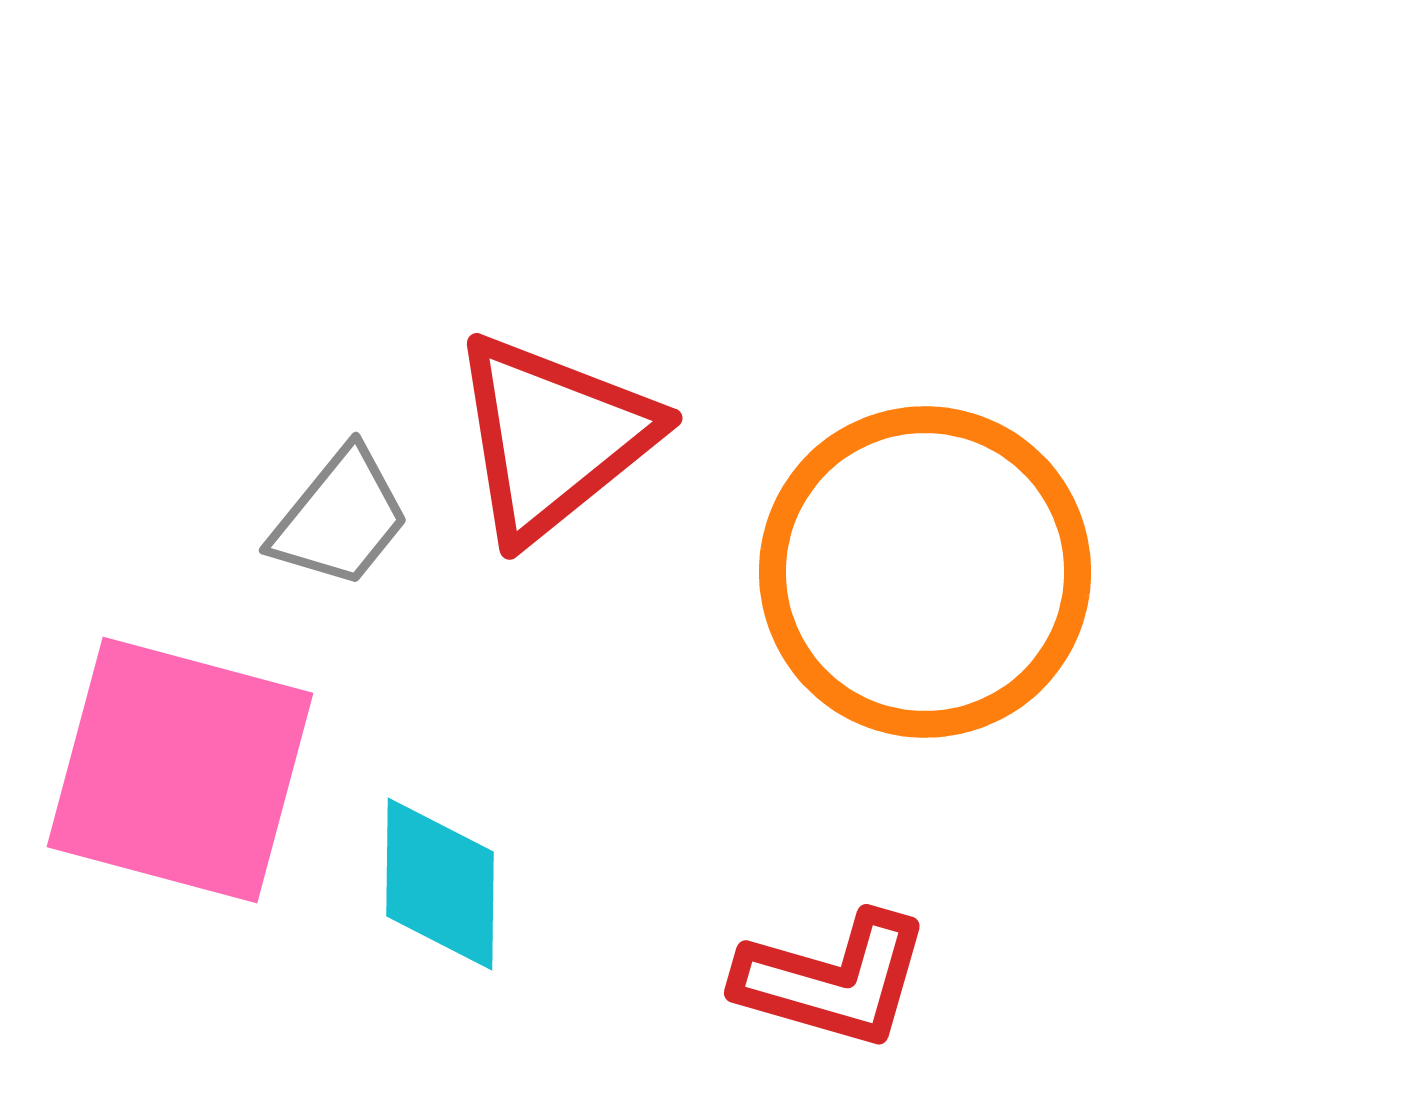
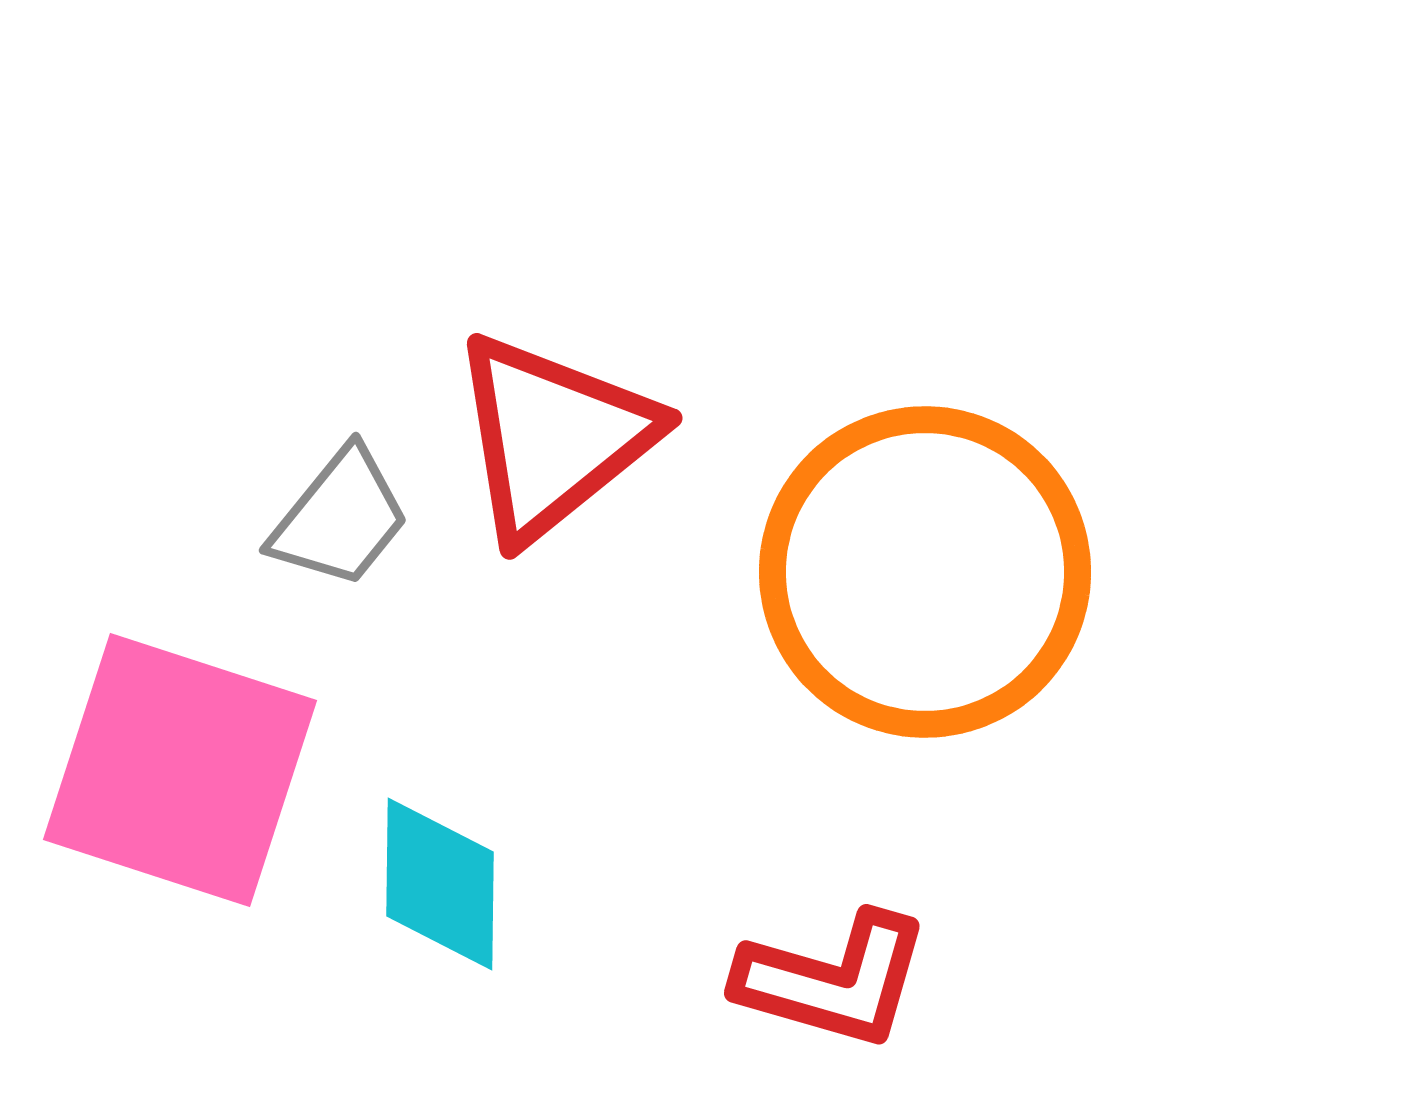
pink square: rotated 3 degrees clockwise
